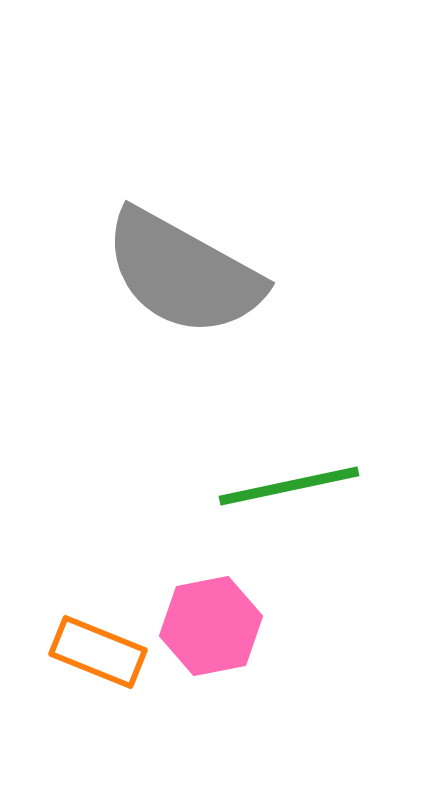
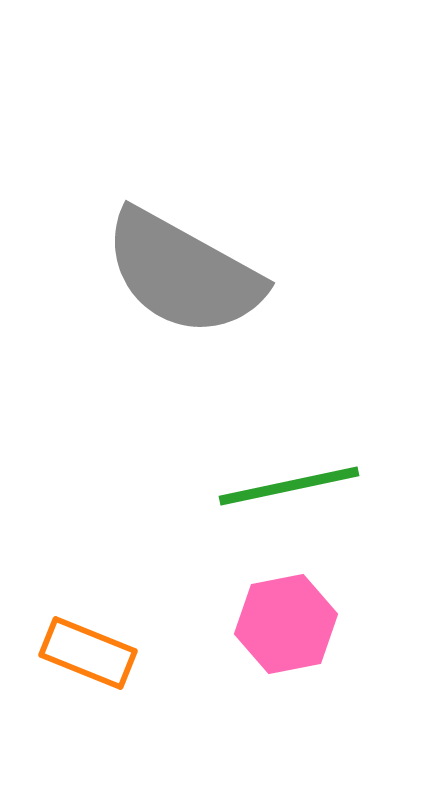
pink hexagon: moved 75 px right, 2 px up
orange rectangle: moved 10 px left, 1 px down
